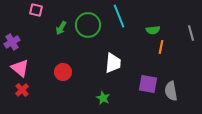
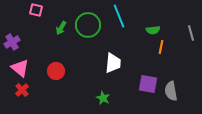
red circle: moved 7 px left, 1 px up
